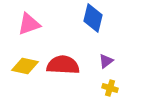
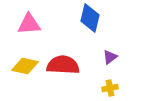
blue diamond: moved 3 px left
pink triangle: rotated 15 degrees clockwise
purple triangle: moved 4 px right, 4 px up
yellow cross: rotated 28 degrees counterclockwise
